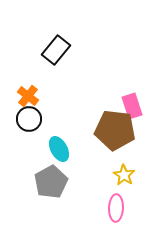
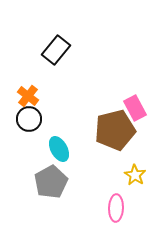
pink rectangle: moved 3 px right, 2 px down; rotated 10 degrees counterclockwise
brown pentagon: rotated 21 degrees counterclockwise
yellow star: moved 11 px right
